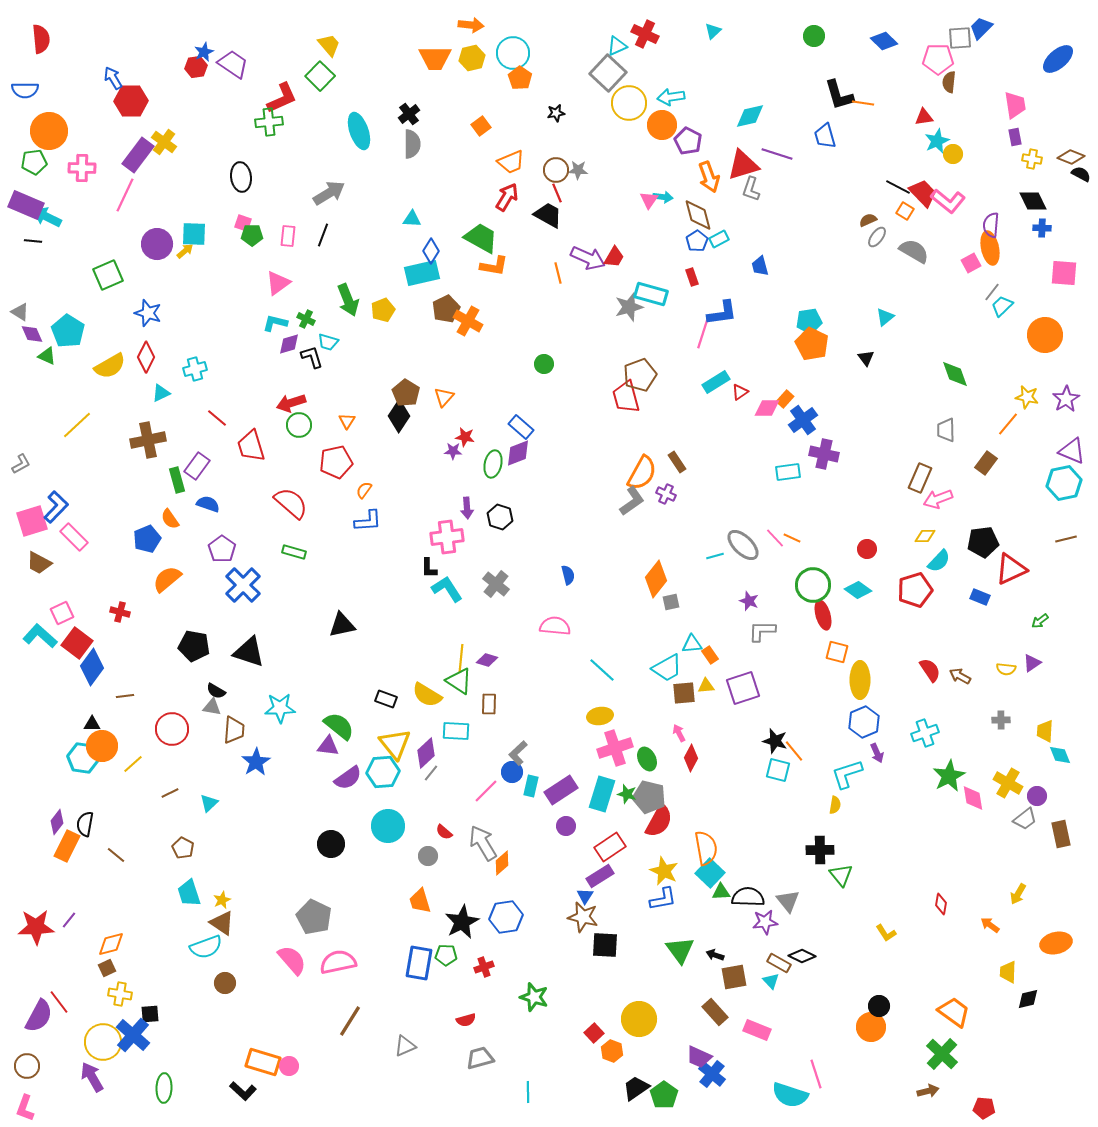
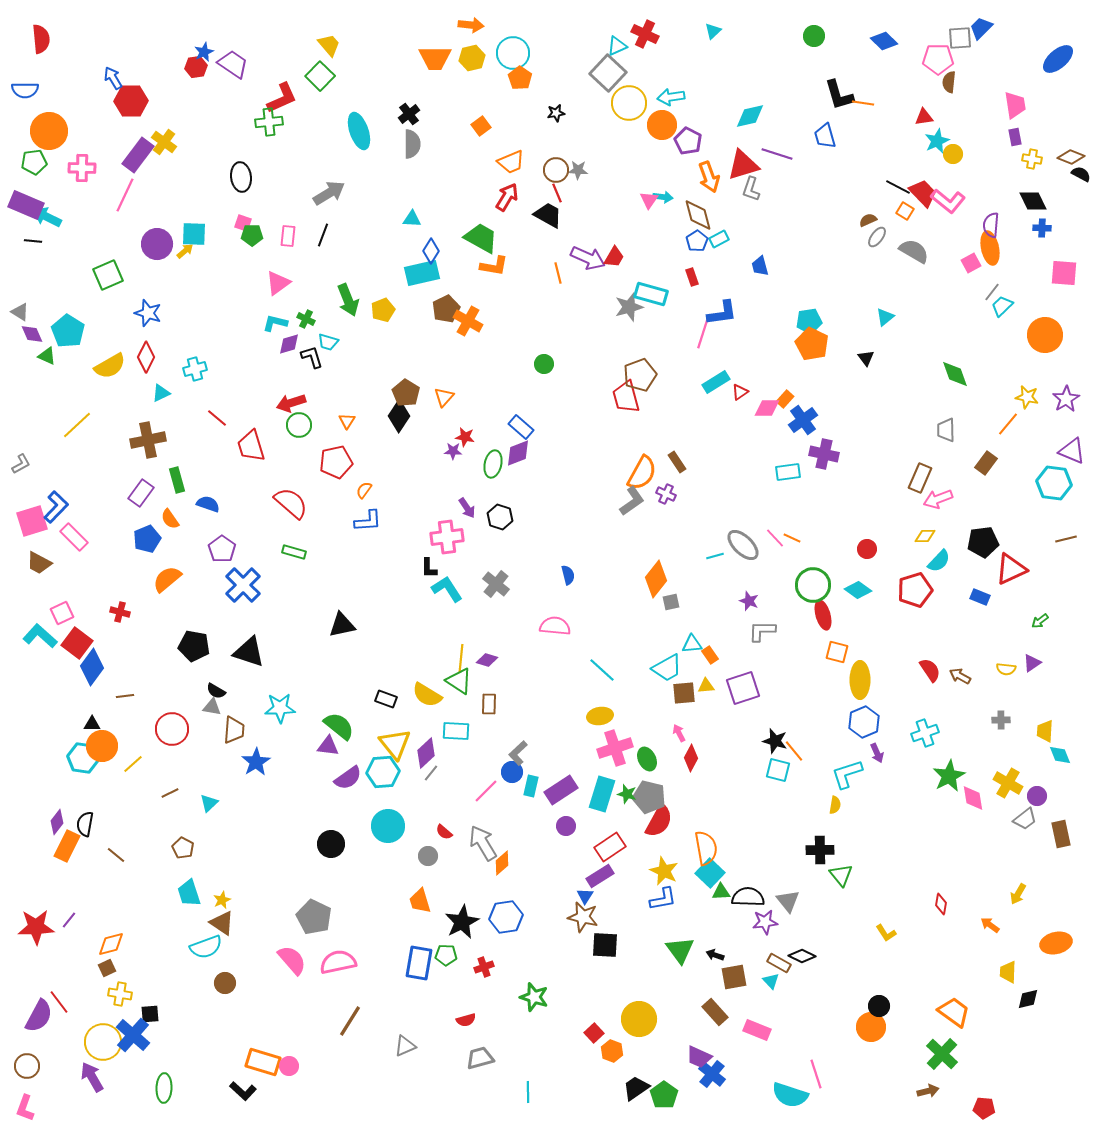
purple rectangle at (197, 466): moved 56 px left, 27 px down
cyan hexagon at (1064, 483): moved 10 px left; rotated 20 degrees clockwise
purple arrow at (467, 508): rotated 30 degrees counterclockwise
